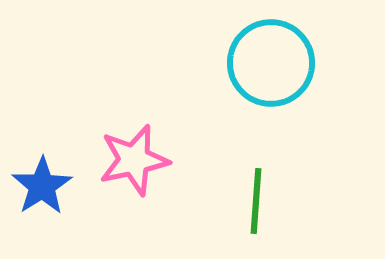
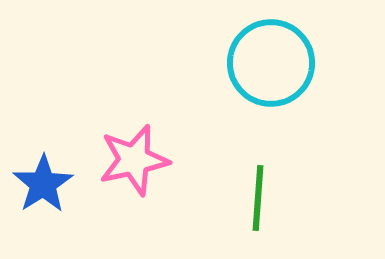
blue star: moved 1 px right, 2 px up
green line: moved 2 px right, 3 px up
